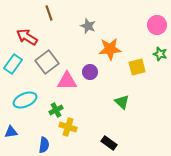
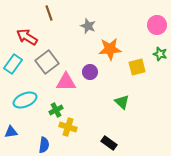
pink triangle: moved 1 px left, 1 px down
